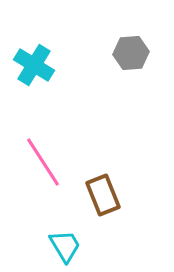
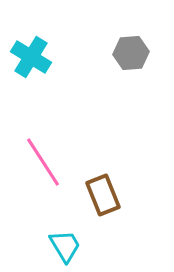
cyan cross: moved 3 px left, 8 px up
